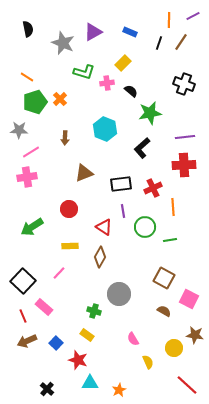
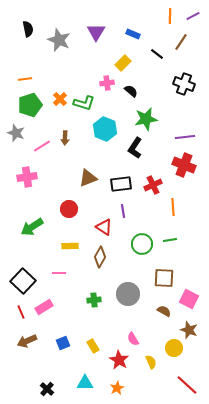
orange line at (169, 20): moved 1 px right, 4 px up
purple triangle at (93, 32): moved 3 px right; rotated 30 degrees counterclockwise
blue rectangle at (130, 32): moved 3 px right, 2 px down
gray star at (63, 43): moved 4 px left, 3 px up
black line at (159, 43): moved 2 px left, 11 px down; rotated 72 degrees counterclockwise
green L-shape at (84, 72): moved 31 px down
orange line at (27, 77): moved 2 px left, 2 px down; rotated 40 degrees counterclockwise
green pentagon at (35, 102): moved 5 px left, 3 px down
green star at (150, 113): moved 4 px left, 6 px down
gray star at (19, 130): moved 3 px left, 3 px down; rotated 18 degrees clockwise
black L-shape at (142, 148): moved 7 px left; rotated 15 degrees counterclockwise
pink line at (31, 152): moved 11 px right, 6 px up
red cross at (184, 165): rotated 25 degrees clockwise
brown triangle at (84, 173): moved 4 px right, 5 px down
red cross at (153, 188): moved 3 px up
green circle at (145, 227): moved 3 px left, 17 px down
pink line at (59, 273): rotated 48 degrees clockwise
brown square at (164, 278): rotated 25 degrees counterclockwise
gray circle at (119, 294): moved 9 px right
pink rectangle at (44, 307): rotated 72 degrees counterclockwise
green cross at (94, 311): moved 11 px up; rotated 24 degrees counterclockwise
red line at (23, 316): moved 2 px left, 4 px up
yellow rectangle at (87, 335): moved 6 px right, 11 px down; rotated 24 degrees clockwise
brown star at (195, 335): moved 6 px left, 5 px up; rotated 12 degrees clockwise
blue square at (56, 343): moved 7 px right; rotated 24 degrees clockwise
red star at (78, 360): moved 41 px right; rotated 12 degrees clockwise
yellow semicircle at (148, 362): moved 3 px right
cyan triangle at (90, 383): moved 5 px left
orange star at (119, 390): moved 2 px left, 2 px up
